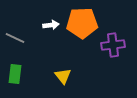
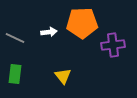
white arrow: moved 2 px left, 7 px down
